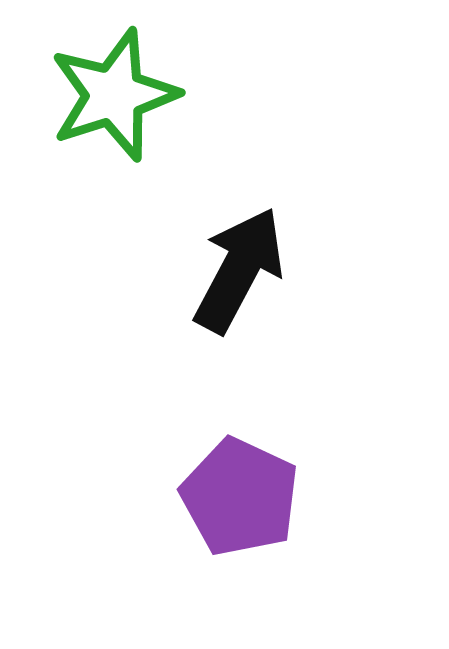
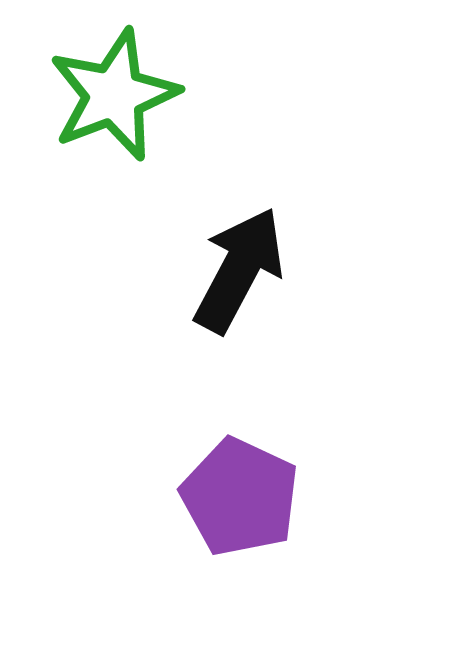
green star: rotated 3 degrees counterclockwise
